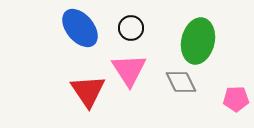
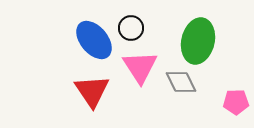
blue ellipse: moved 14 px right, 12 px down
pink triangle: moved 11 px right, 3 px up
red triangle: moved 4 px right
pink pentagon: moved 3 px down
